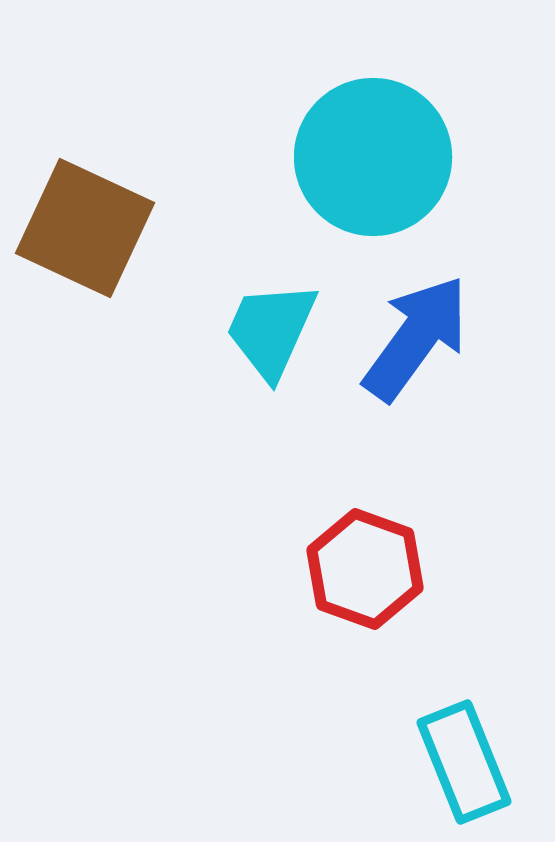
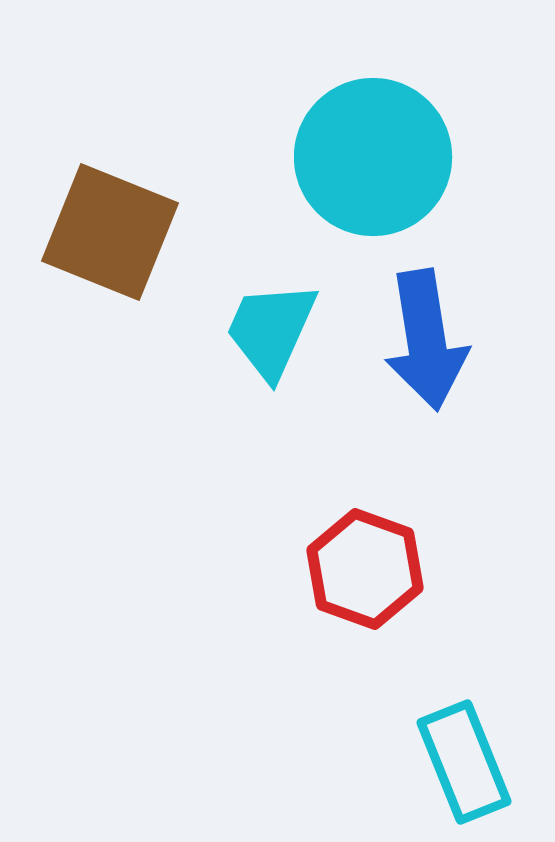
brown square: moved 25 px right, 4 px down; rotated 3 degrees counterclockwise
blue arrow: moved 10 px right, 2 px down; rotated 135 degrees clockwise
